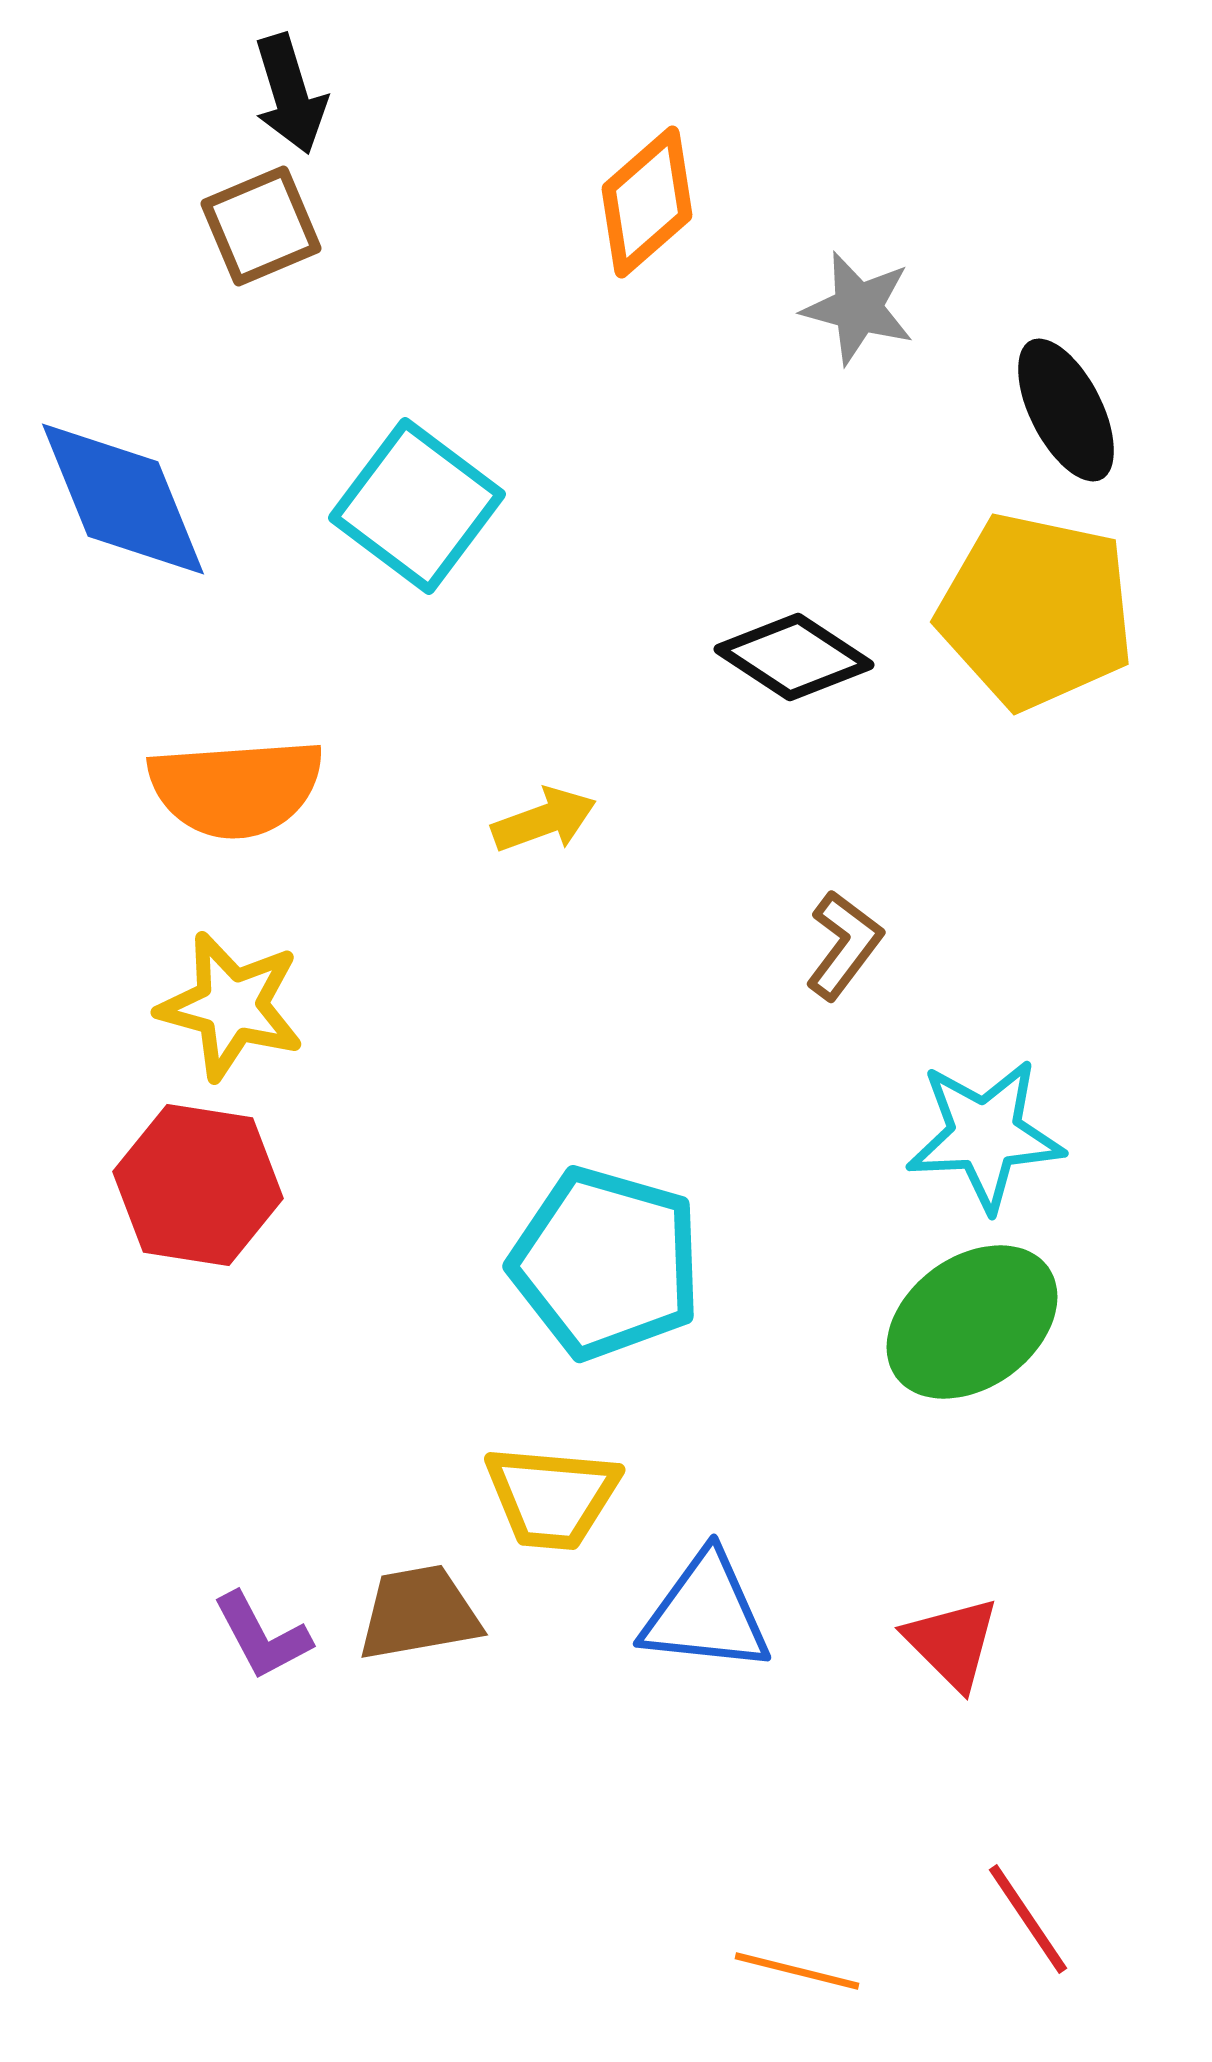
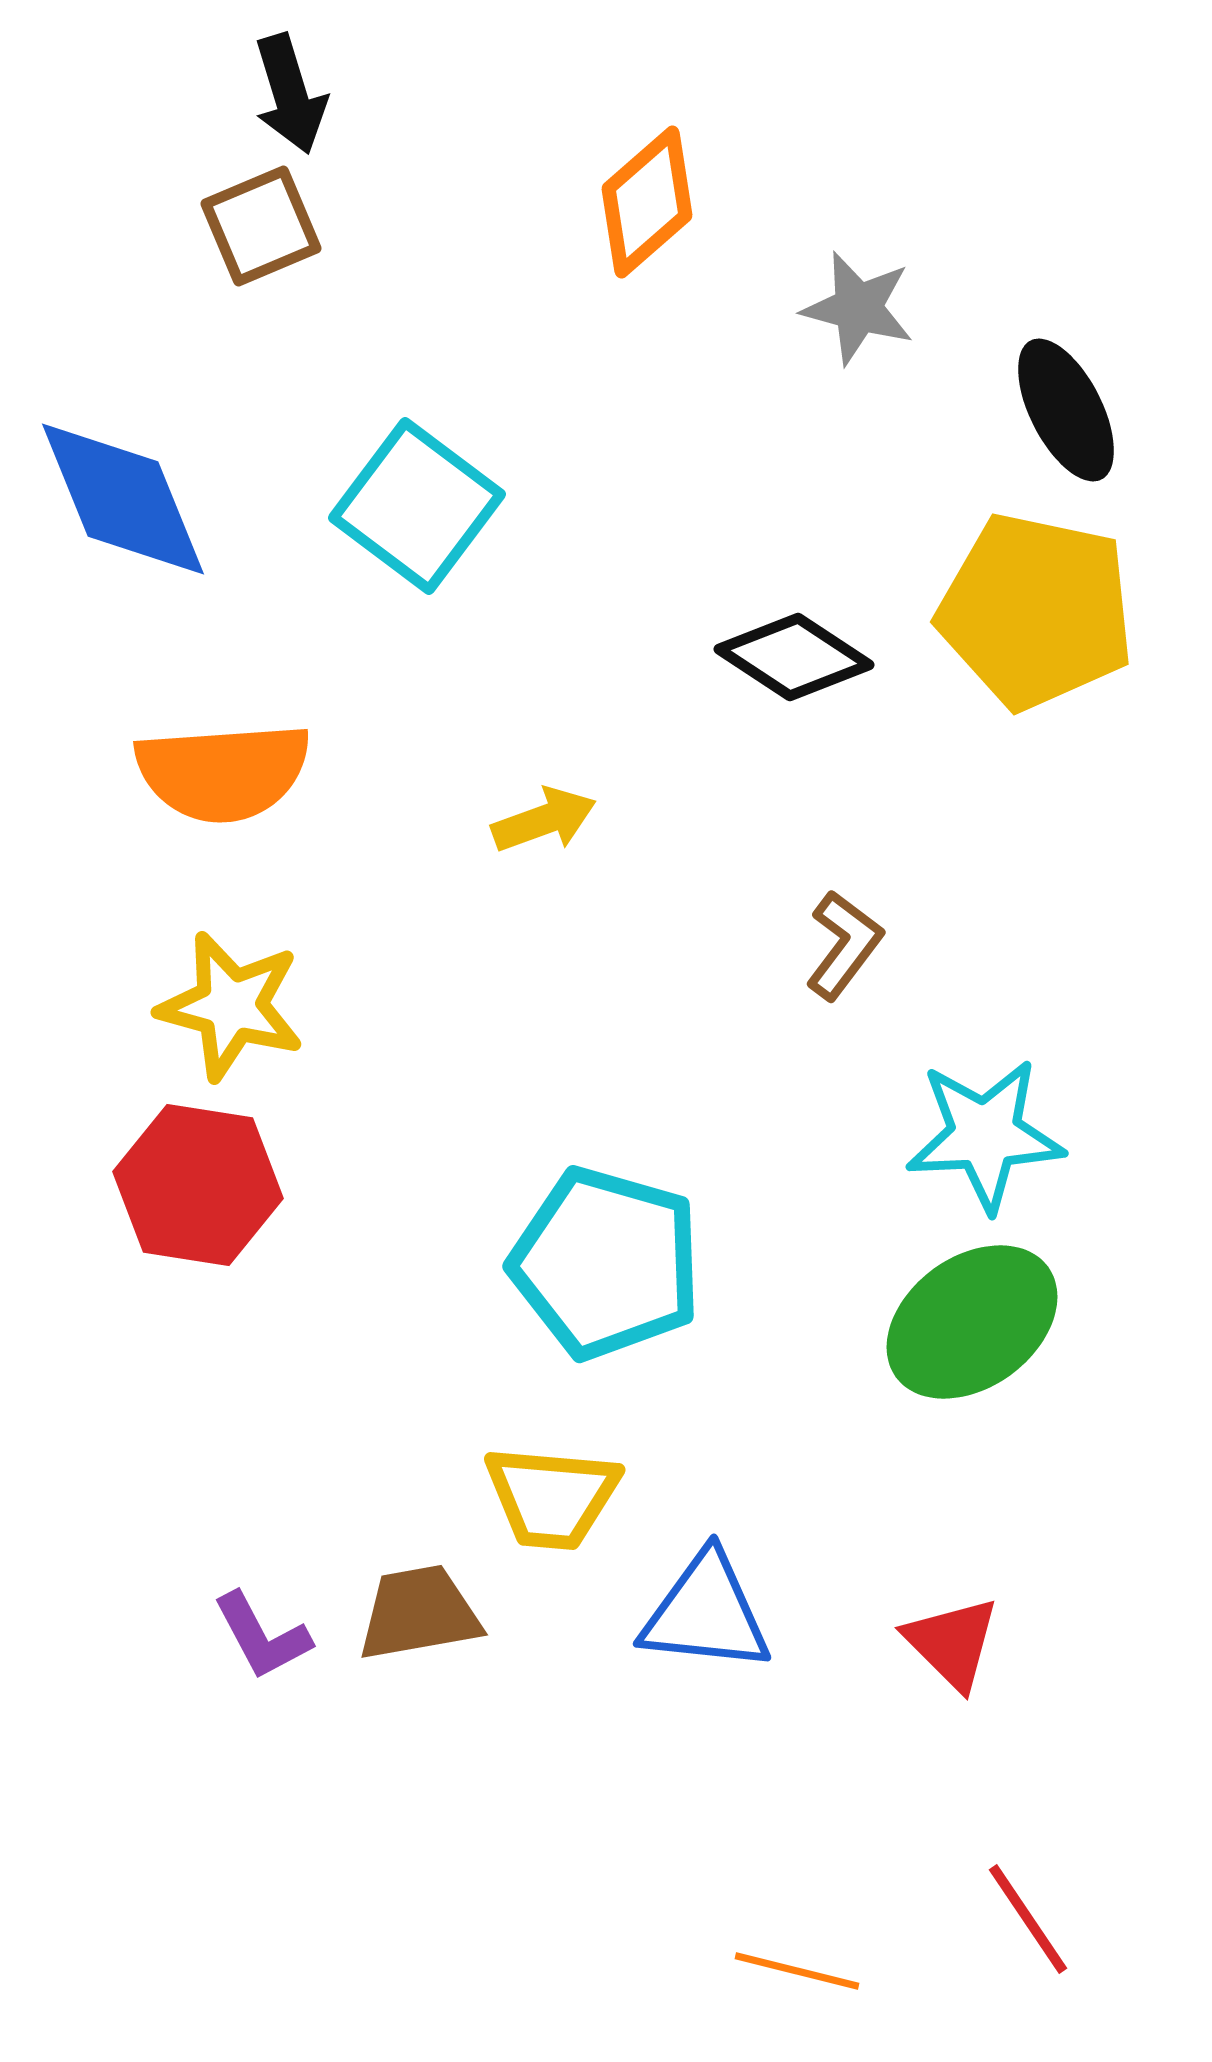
orange semicircle: moved 13 px left, 16 px up
